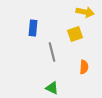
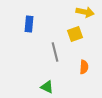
blue rectangle: moved 4 px left, 4 px up
gray line: moved 3 px right
green triangle: moved 5 px left, 1 px up
